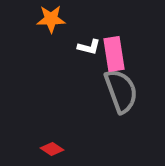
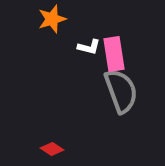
orange star: moved 1 px right; rotated 16 degrees counterclockwise
